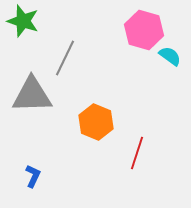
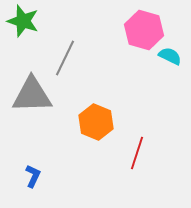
cyan semicircle: rotated 10 degrees counterclockwise
